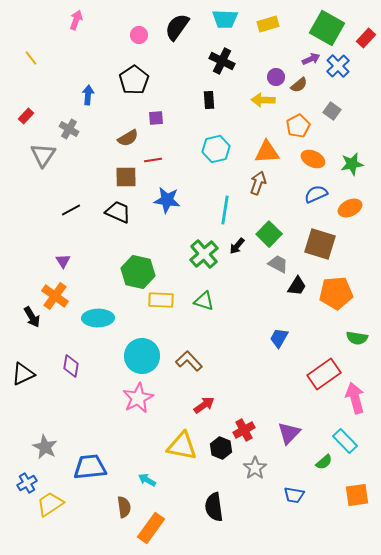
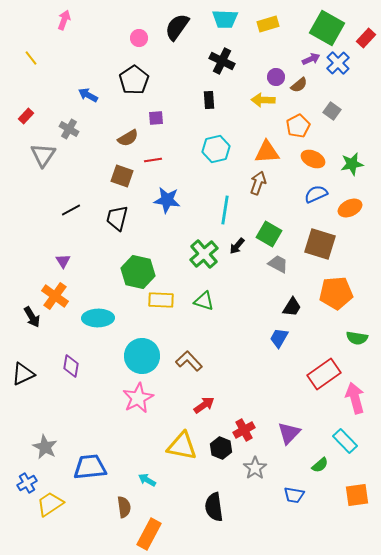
pink arrow at (76, 20): moved 12 px left
pink circle at (139, 35): moved 3 px down
blue cross at (338, 66): moved 3 px up
blue arrow at (88, 95): rotated 66 degrees counterclockwise
brown square at (126, 177): moved 4 px left, 1 px up; rotated 20 degrees clockwise
black trapezoid at (118, 212): moved 1 px left, 6 px down; rotated 100 degrees counterclockwise
green square at (269, 234): rotated 15 degrees counterclockwise
black trapezoid at (297, 286): moved 5 px left, 21 px down
green semicircle at (324, 462): moved 4 px left, 3 px down
orange rectangle at (151, 528): moved 2 px left, 6 px down; rotated 8 degrees counterclockwise
